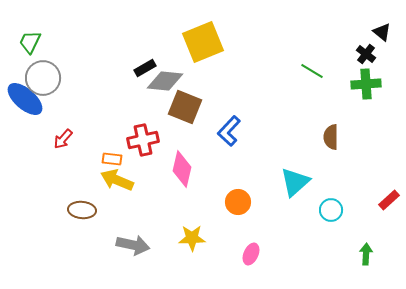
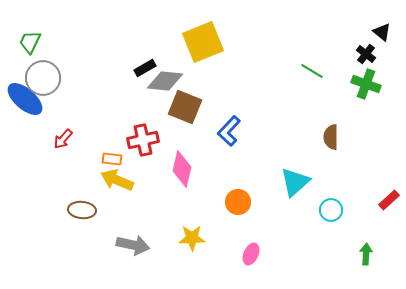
green cross: rotated 24 degrees clockwise
